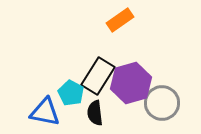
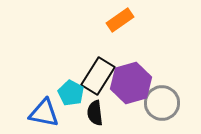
blue triangle: moved 1 px left, 1 px down
